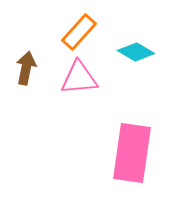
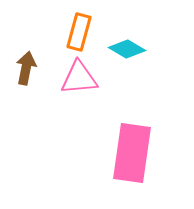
orange rectangle: rotated 27 degrees counterclockwise
cyan diamond: moved 9 px left, 3 px up
